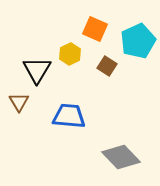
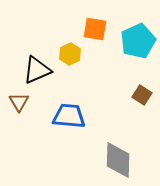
orange square: rotated 15 degrees counterclockwise
brown square: moved 35 px right, 29 px down
black triangle: rotated 36 degrees clockwise
gray diamond: moved 3 px left, 3 px down; rotated 45 degrees clockwise
